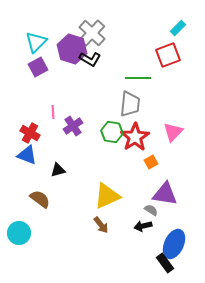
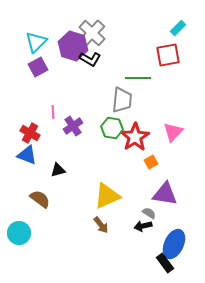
purple hexagon: moved 1 px right, 3 px up
red square: rotated 10 degrees clockwise
gray trapezoid: moved 8 px left, 4 px up
green hexagon: moved 4 px up
gray semicircle: moved 2 px left, 3 px down
